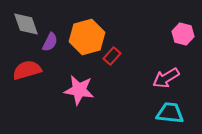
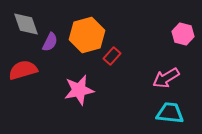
orange hexagon: moved 2 px up
red semicircle: moved 4 px left
pink star: rotated 20 degrees counterclockwise
